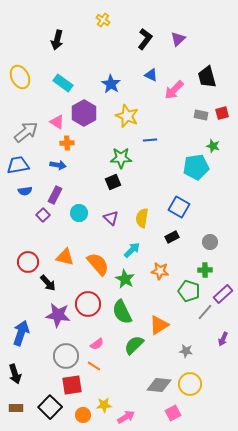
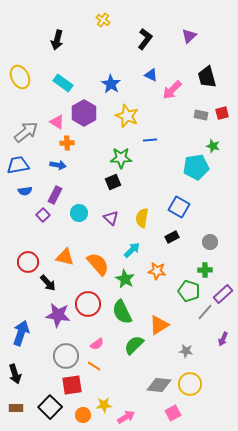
purple triangle at (178, 39): moved 11 px right, 3 px up
pink arrow at (174, 90): moved 2 px left
orange star at (160, 271): moved 3 px left
